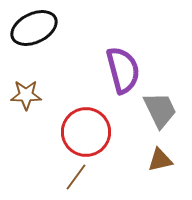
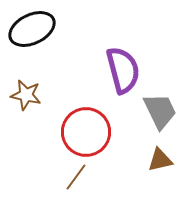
black ellipse: moved 2 px left, 1 px down
brown star: rotated 12 degrees clockwise
gray trapezoid: moved 1 px down
